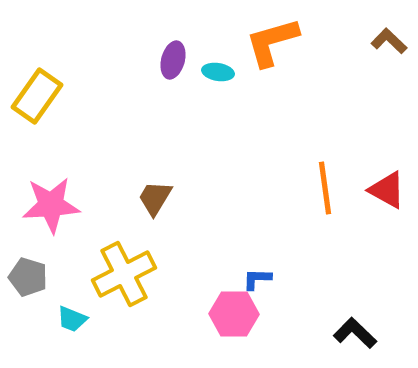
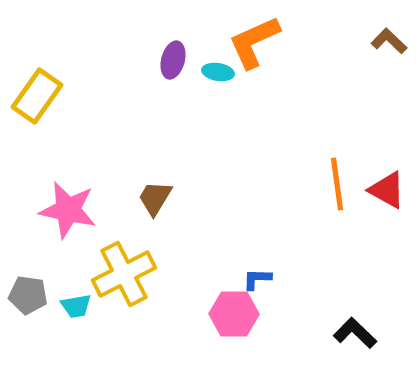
orange L-shape: moved 18 px left; rotated 8 degrees counterclockwise
orange line: moved 12 px right, 4 px up
pink star: moved 17 px right, 5 px down; rotated 16 degrees clockwise
gray pentagon: moved 18 px down; rotated 9 degrees counterclockwise
cyan trapezoid: moved 4 px right, 13 px up; rotated 32 degrees counterclockwise
